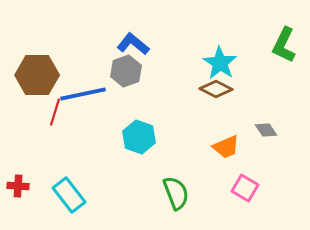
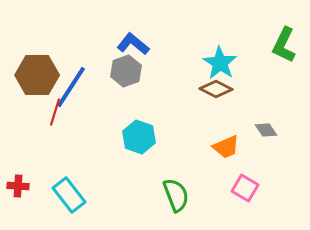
blue line: moved 12 px left, 7 px up; rotated 45 degrees counterclockwise
green semicircle: moved 2 px down
